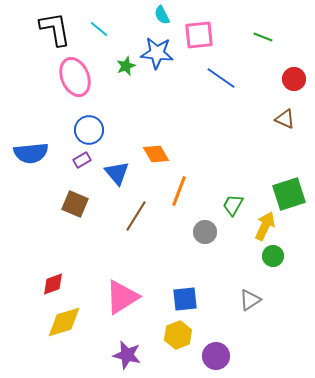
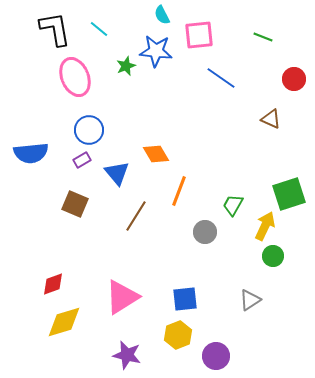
blue star: moved 1 px left, 2 px up
brown triangle: moved 14 px left
